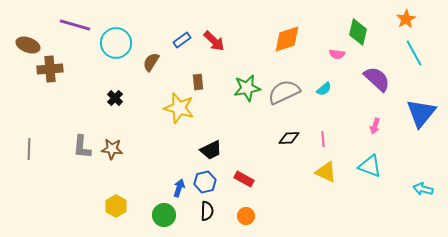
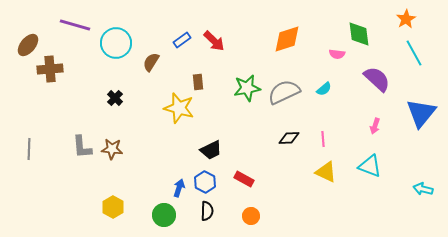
green diamond: moved 1 px right, 2 px down; rotated 20 degrees counterclockwise
brown ellipse: rotated 70 degrees counterclockwise
gray L-shape: rotated 10 degrees counterclockwise
blue hexagon: rotated 20 degrees counterclockwise
yellow hexagon: moved 3 px left, 1 px down
orange circle: moved 5 px right
